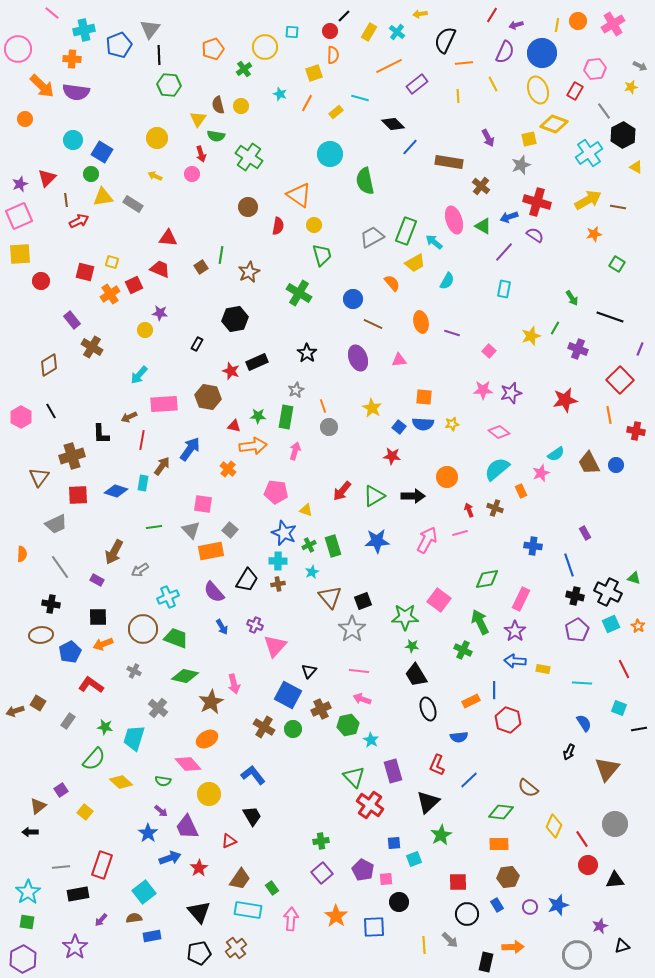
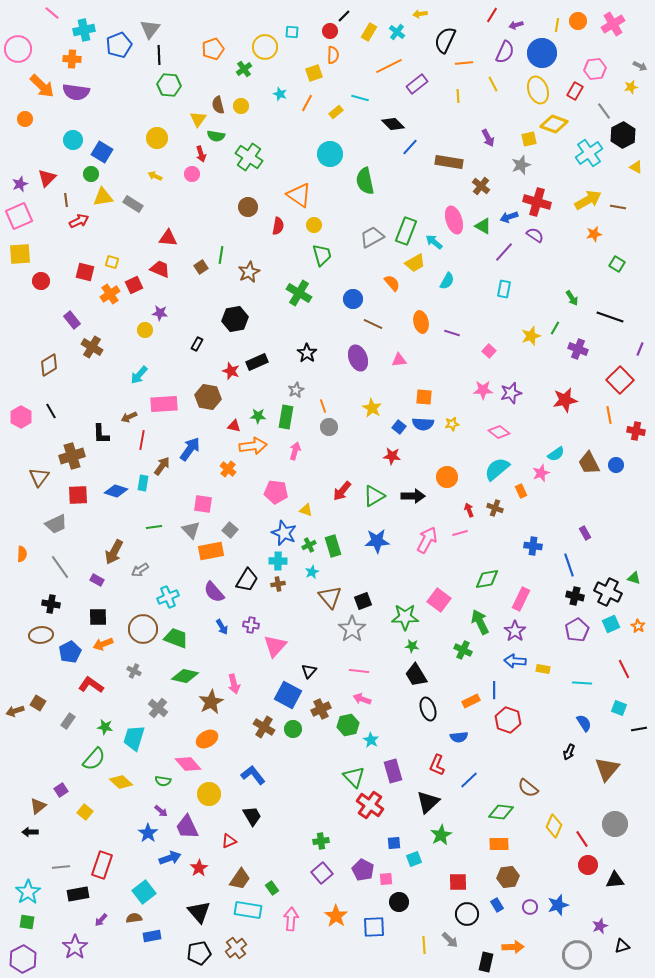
purple cross at (255, 625): moved 4 px left; rotated 14 degrees counterclockwise
